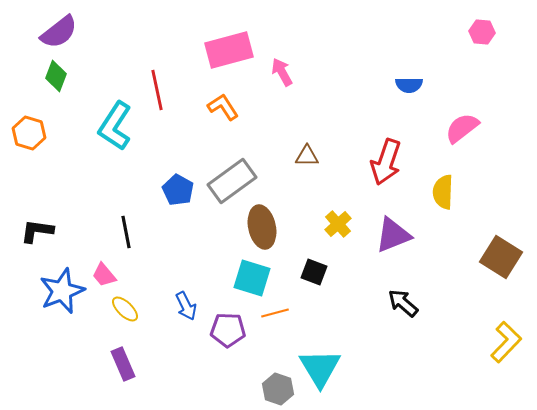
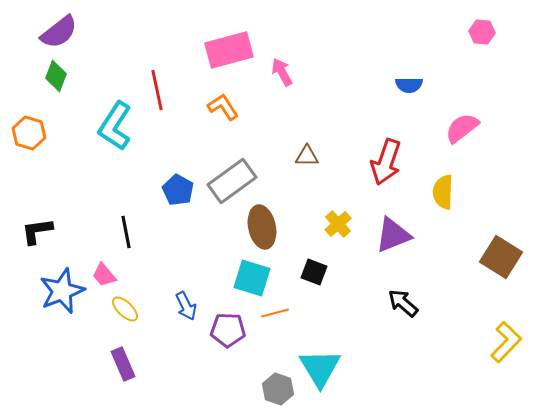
black L-shape: rotated 16 degrees counterclockwise
